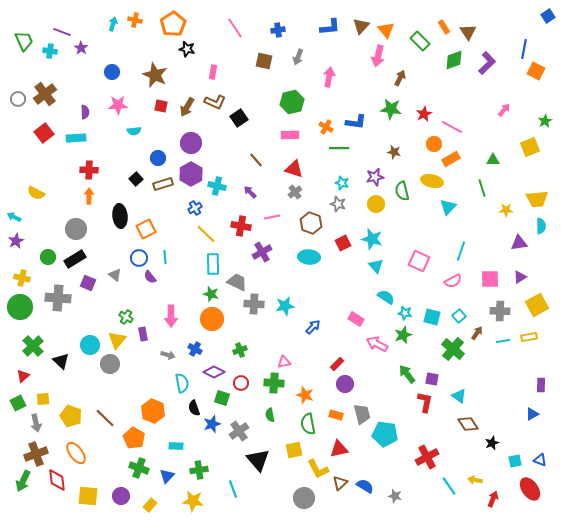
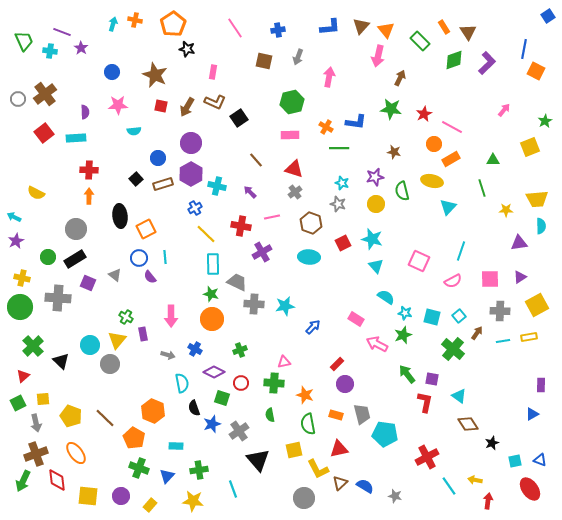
red arrow at (493, 499): moved 5 px left, 2 px down; rotated 14 degrees counterclockwise
